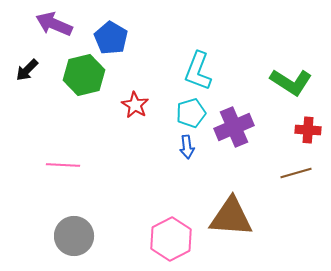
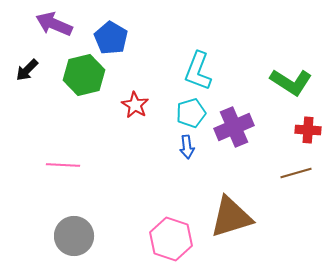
brown triangle: rotated 21 degrees counterclockwise
pink hexagon: rotated 15 degrees counterclockwise
